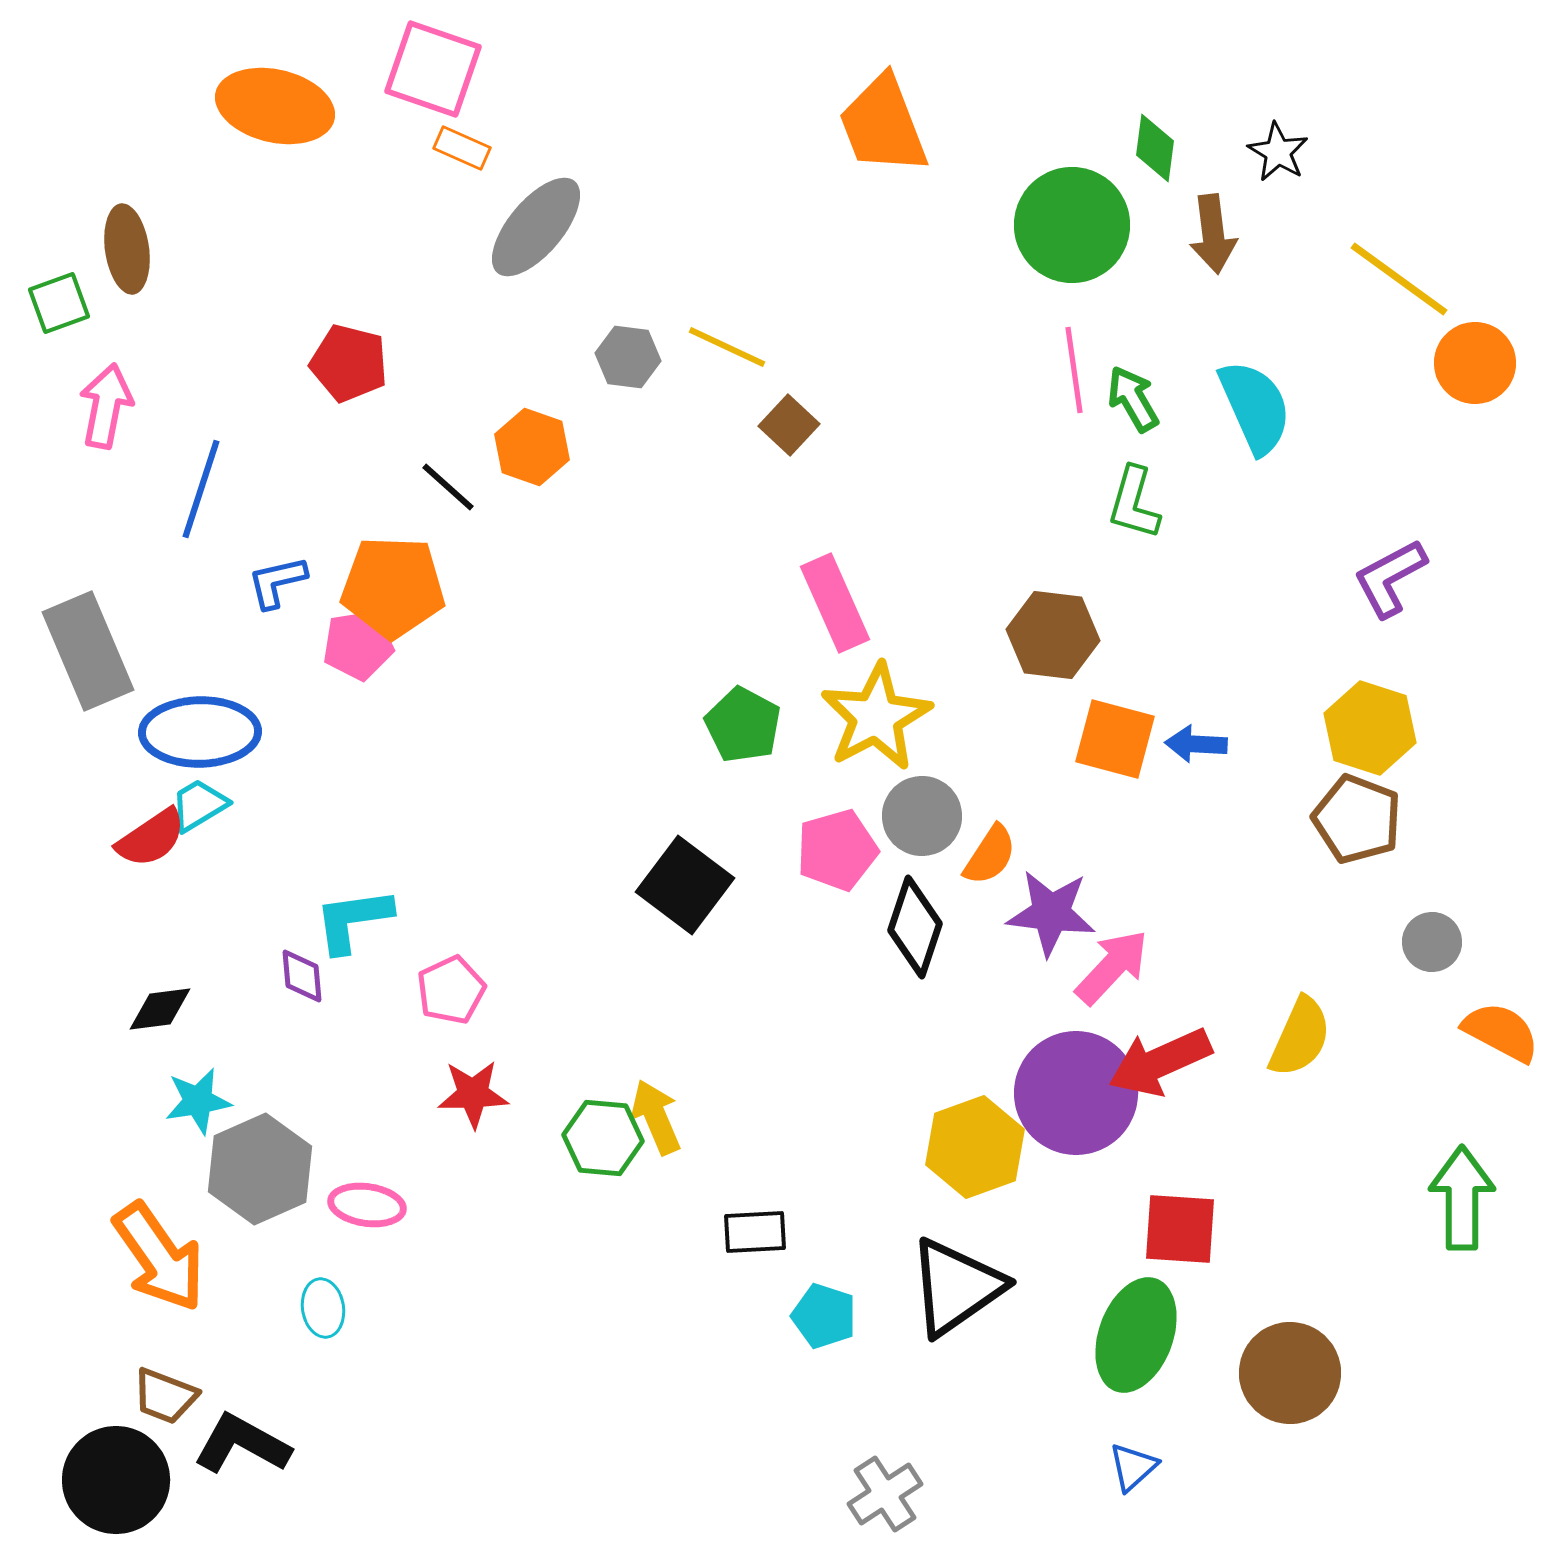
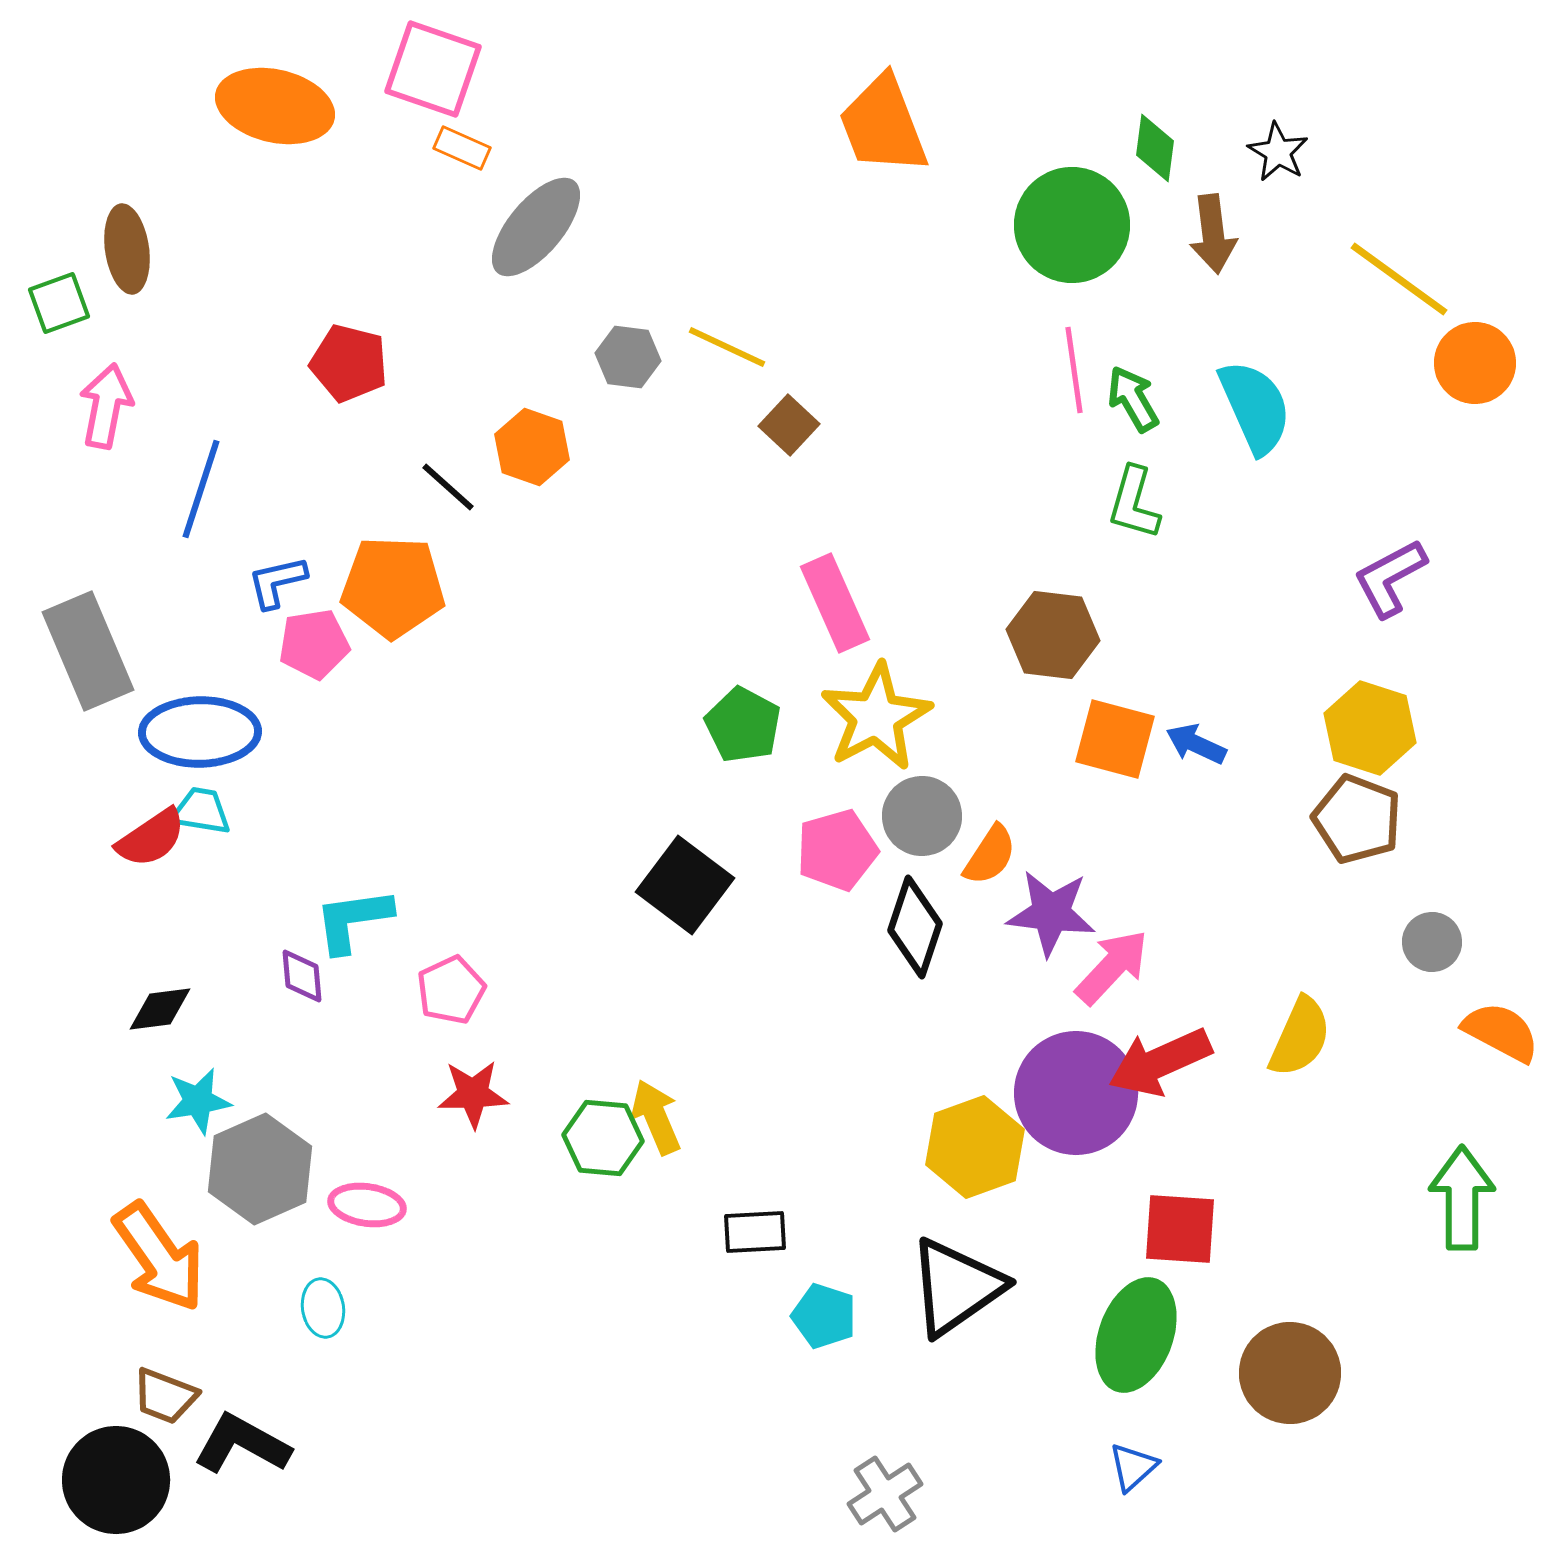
pink pentagon at (358, 645): moved 44 px left, 1 px up
blue arrow at (1196, 744): rotated 22 degrees clockwise
cyan trapezoid at (199, 805): moved 2 px right, 6 px down; rotated 40 degrees clockwise
